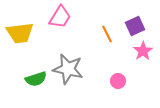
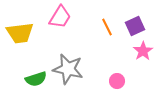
orange line: moved 7 px up
pink circle: moved 1 px left
